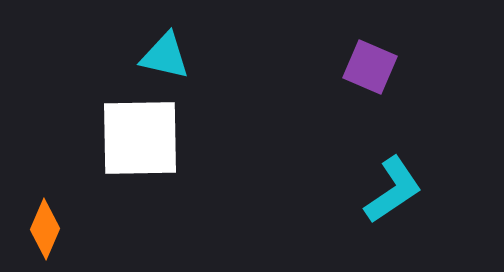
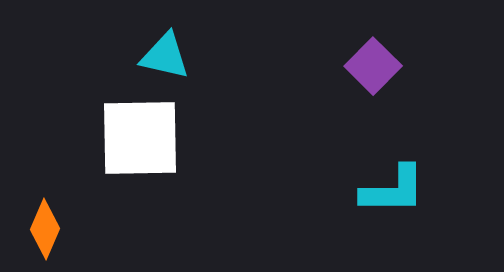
purple square: moved 3 px right, 1 px up; rotated 22 degrees clockwise
cyan L-shape: rotated 34 degrees clockwise
